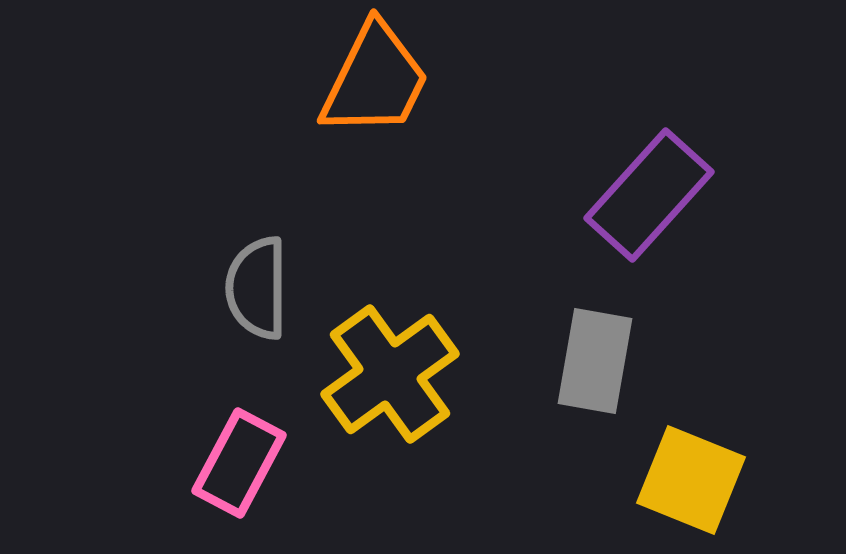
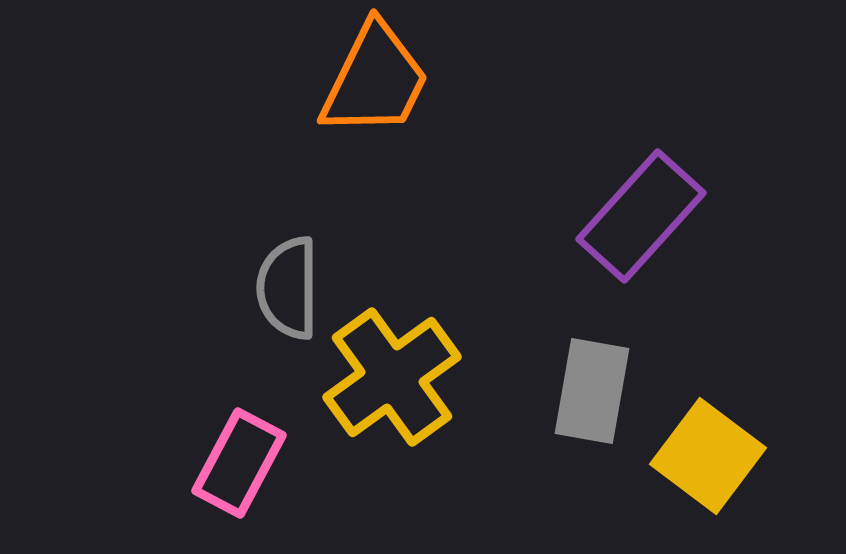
purple rectangle: moved 8 px left, 21 px down
gray semicircle: moved 31 px right
gray rectangle: moved 3 px left, 30 px down
yellow cross: moved 2 px right, 3 px down
yellow square: moved 17 px right, 24 px up; rotated 15 degrees clockwise
